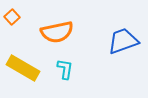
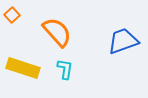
orange square: moved 2 px up
orange semicircle: rotated 120 degrees counterclockwise
yellow rectangle: rotated 12 degrees counterclockwise
